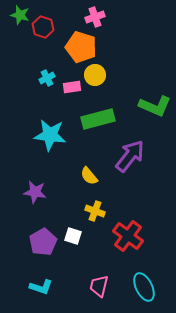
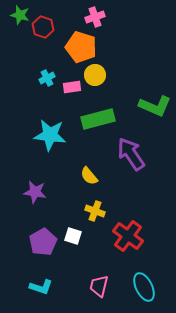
purple arrow: moved 1 px right, 2 px up; rotated 72 degrees counterclockwise
